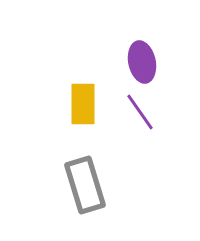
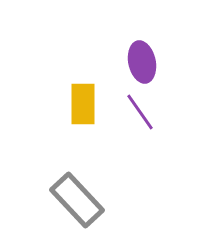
gray rectangle: moved 8 px left, 15 px down; rotated 26 degrees counterclockwise
